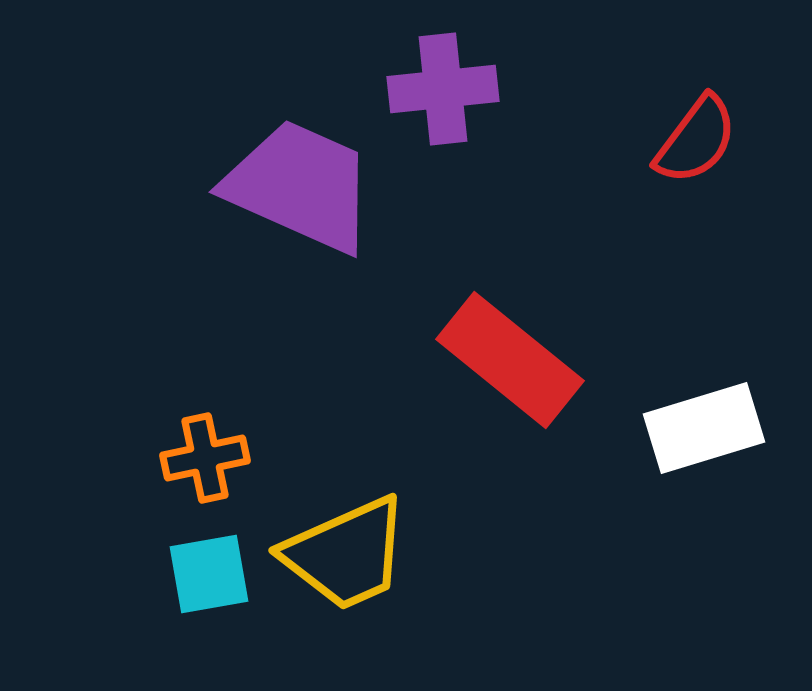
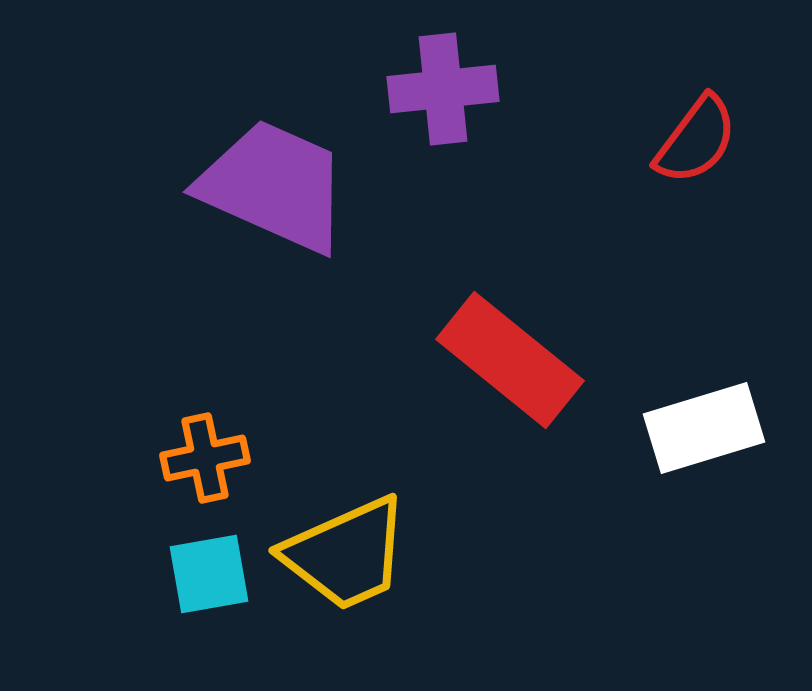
purple trapezoid: moved 26 px left
